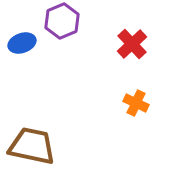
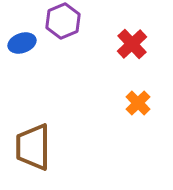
purple hexagon: moved 1 px right
orange cross: moved 2 px right; rotated 20 degrees clockwise
brown trapezoid: moved 1 px right, 1 px down; rotated 102 degrees counterclockwise
